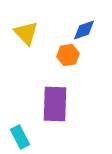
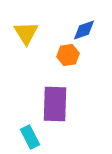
yellow triangle: rotated 12 degrees clockwise
cyan rectangle: moved 10 px right
